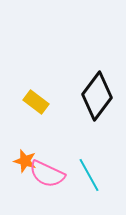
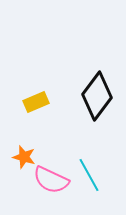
yellow rectangle: rotated 60 degrees counterclockwise
orange star: moved 1 px left, 4 px up
pink semicircle: moved 4 px right, 6 px down
